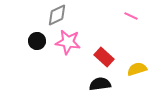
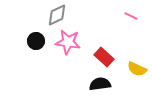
black circle: moved 1 px left
yellow semicircle: rotated 138 degrees counterclockwise
